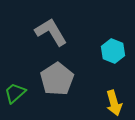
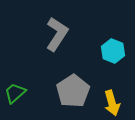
gray L-shape: moved 6 px right, 2 px down; rotated 64 degrees clockwise
gray pentagon: moved 16 px right, 12 px down
yellow arrow: moved 2 px left
